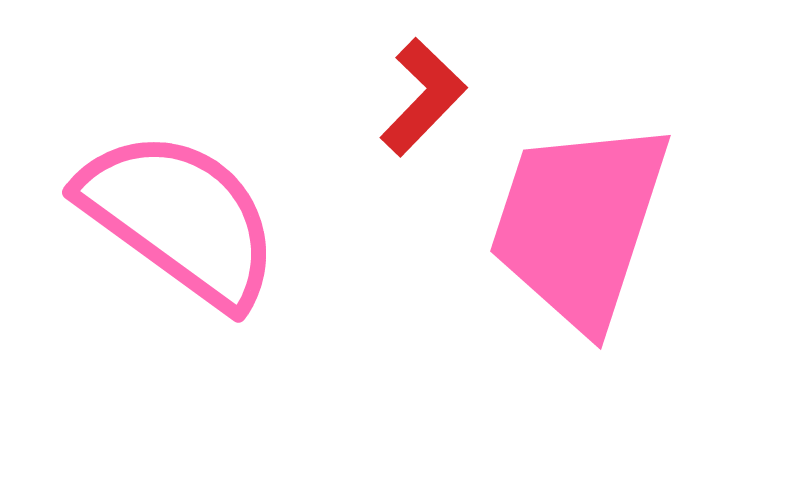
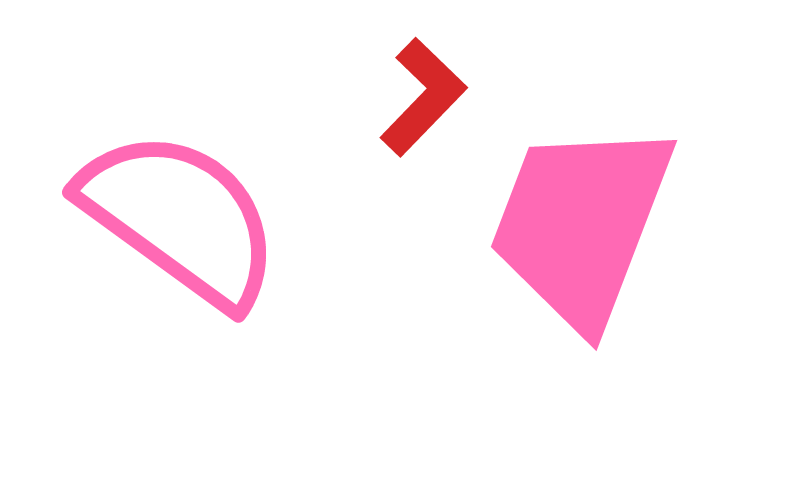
pink trapezoid: moved 2 px right; rotated 3 degrees clockwise
